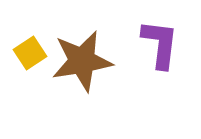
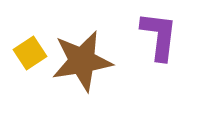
purple L-shape: moved 1 px left, 8 px up
